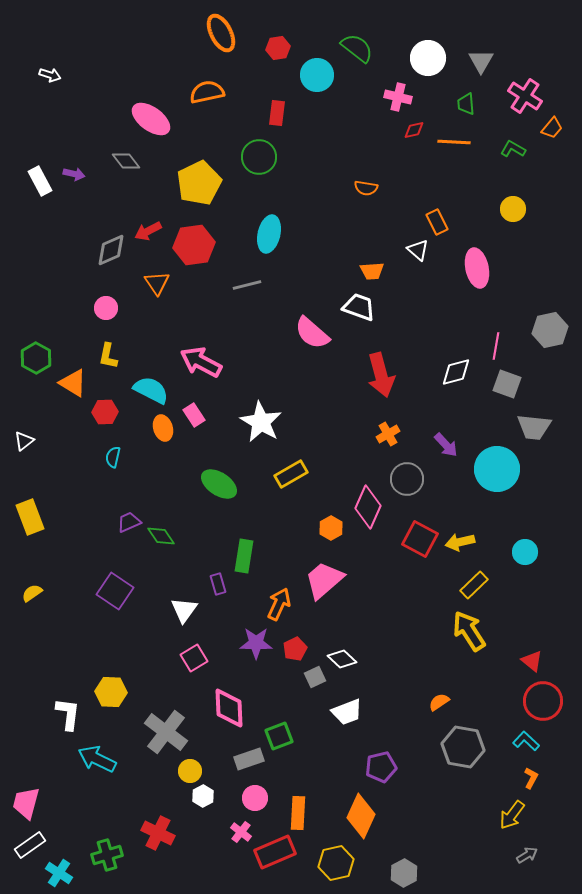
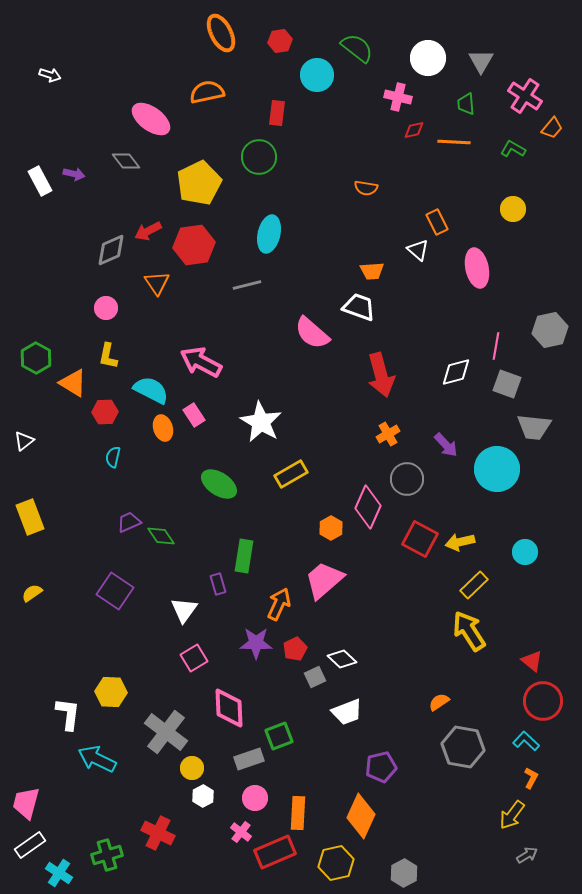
red hexagon at (278, 48): moved 2 px right, 7 px up
yellow circle at (190, 771): moved 2 px right, 3 px up
